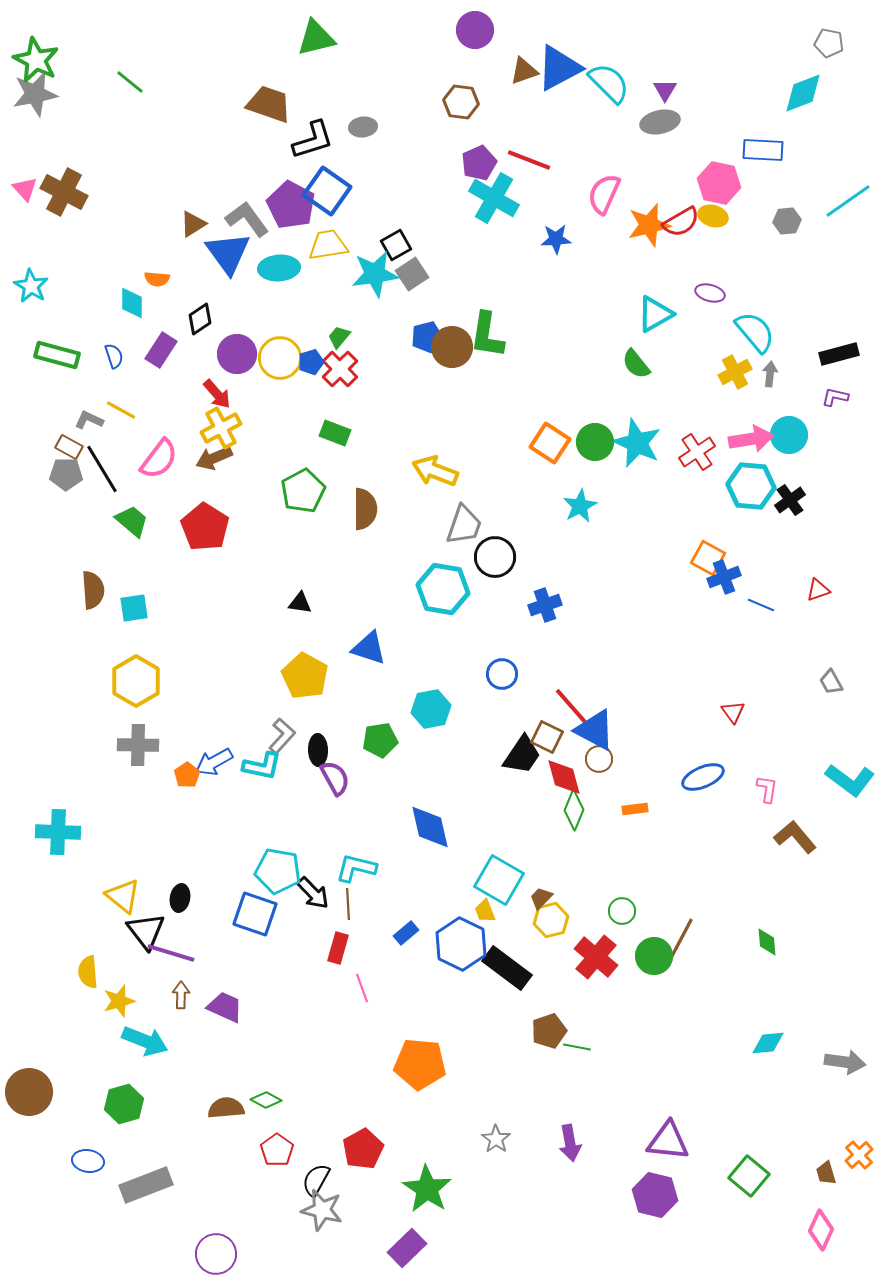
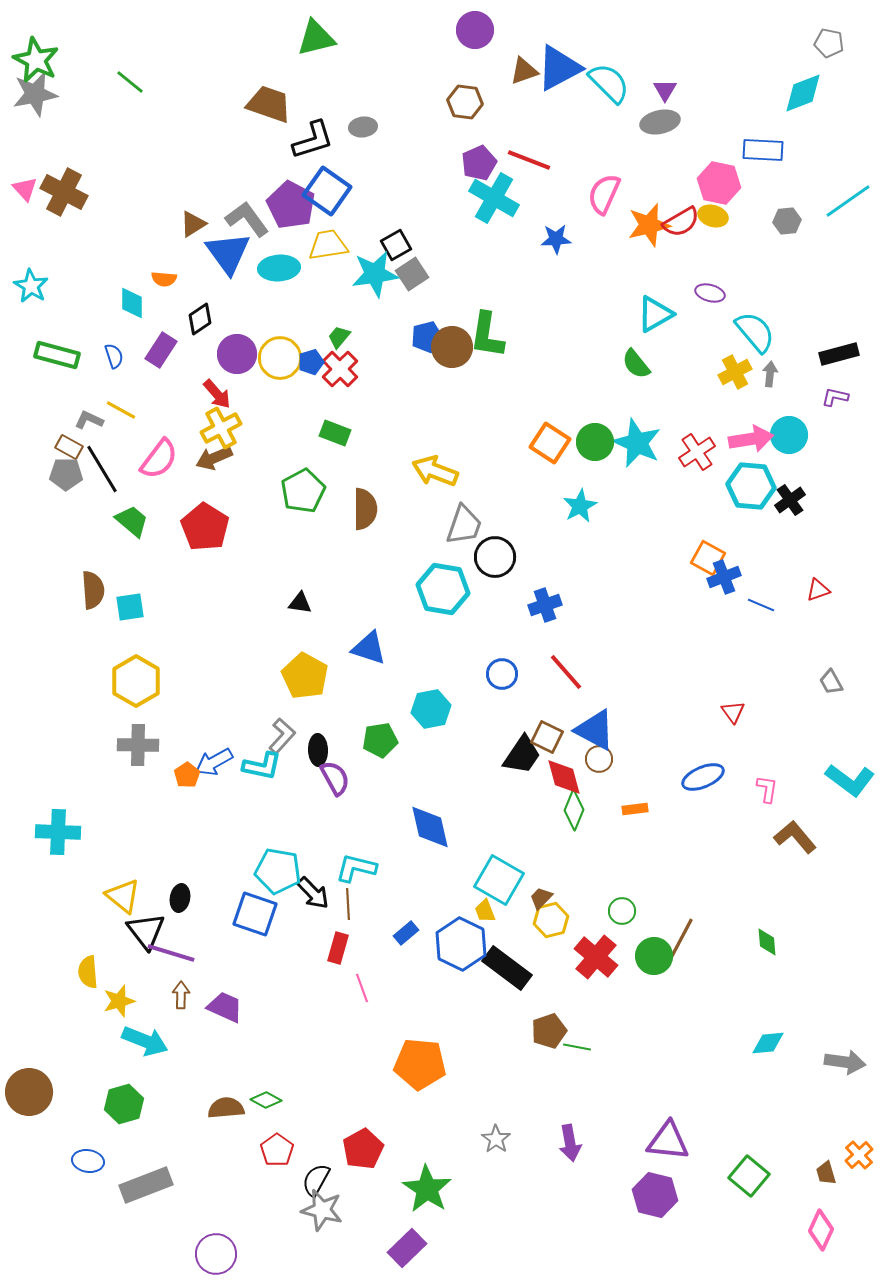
brown hexagon at (461, 102): moved 4 px right
orange semicircle at (157, 279): moved 7 px right
cyan square at (134, 608): moved 4 px left, 1 px up
red line at (571, 706): moved 5 px left, 34 px up
